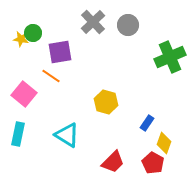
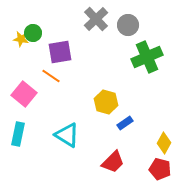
gray cross: moved 3 px right, 3 px up
green cross: moved 23 px left
blue rectangle: moved 22 px left; rotated 21 degrees clockwise
yellow diamond: rotated 10 degrees clockwise
red pentagon: moved 7 px right, 6 px down; rotated 15 degrees counterclockwise
